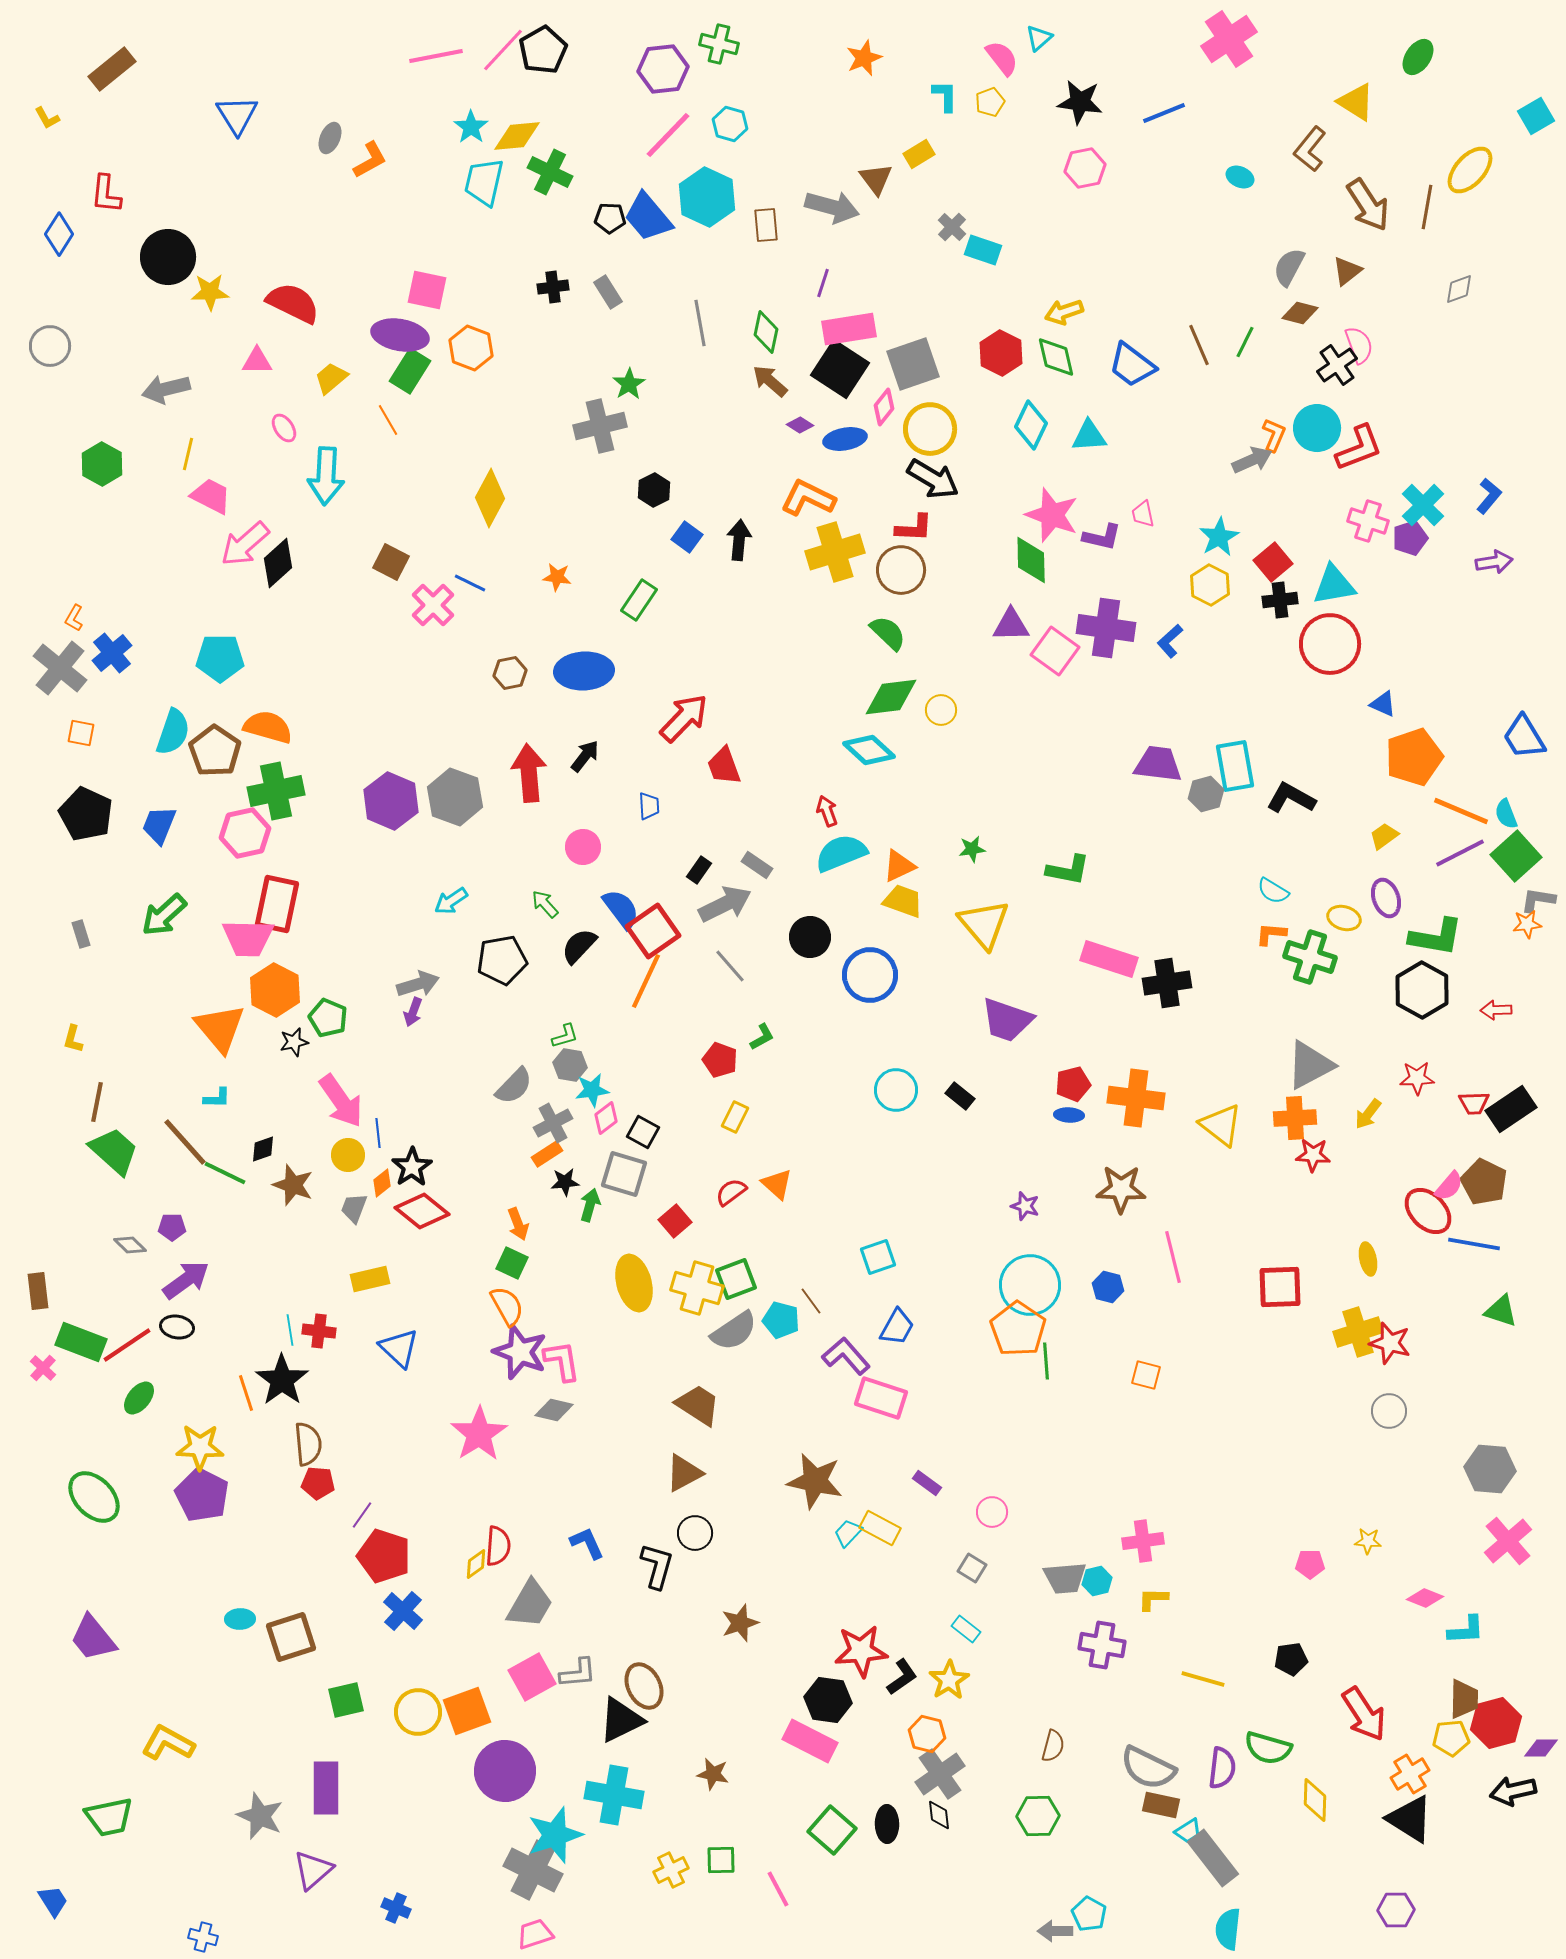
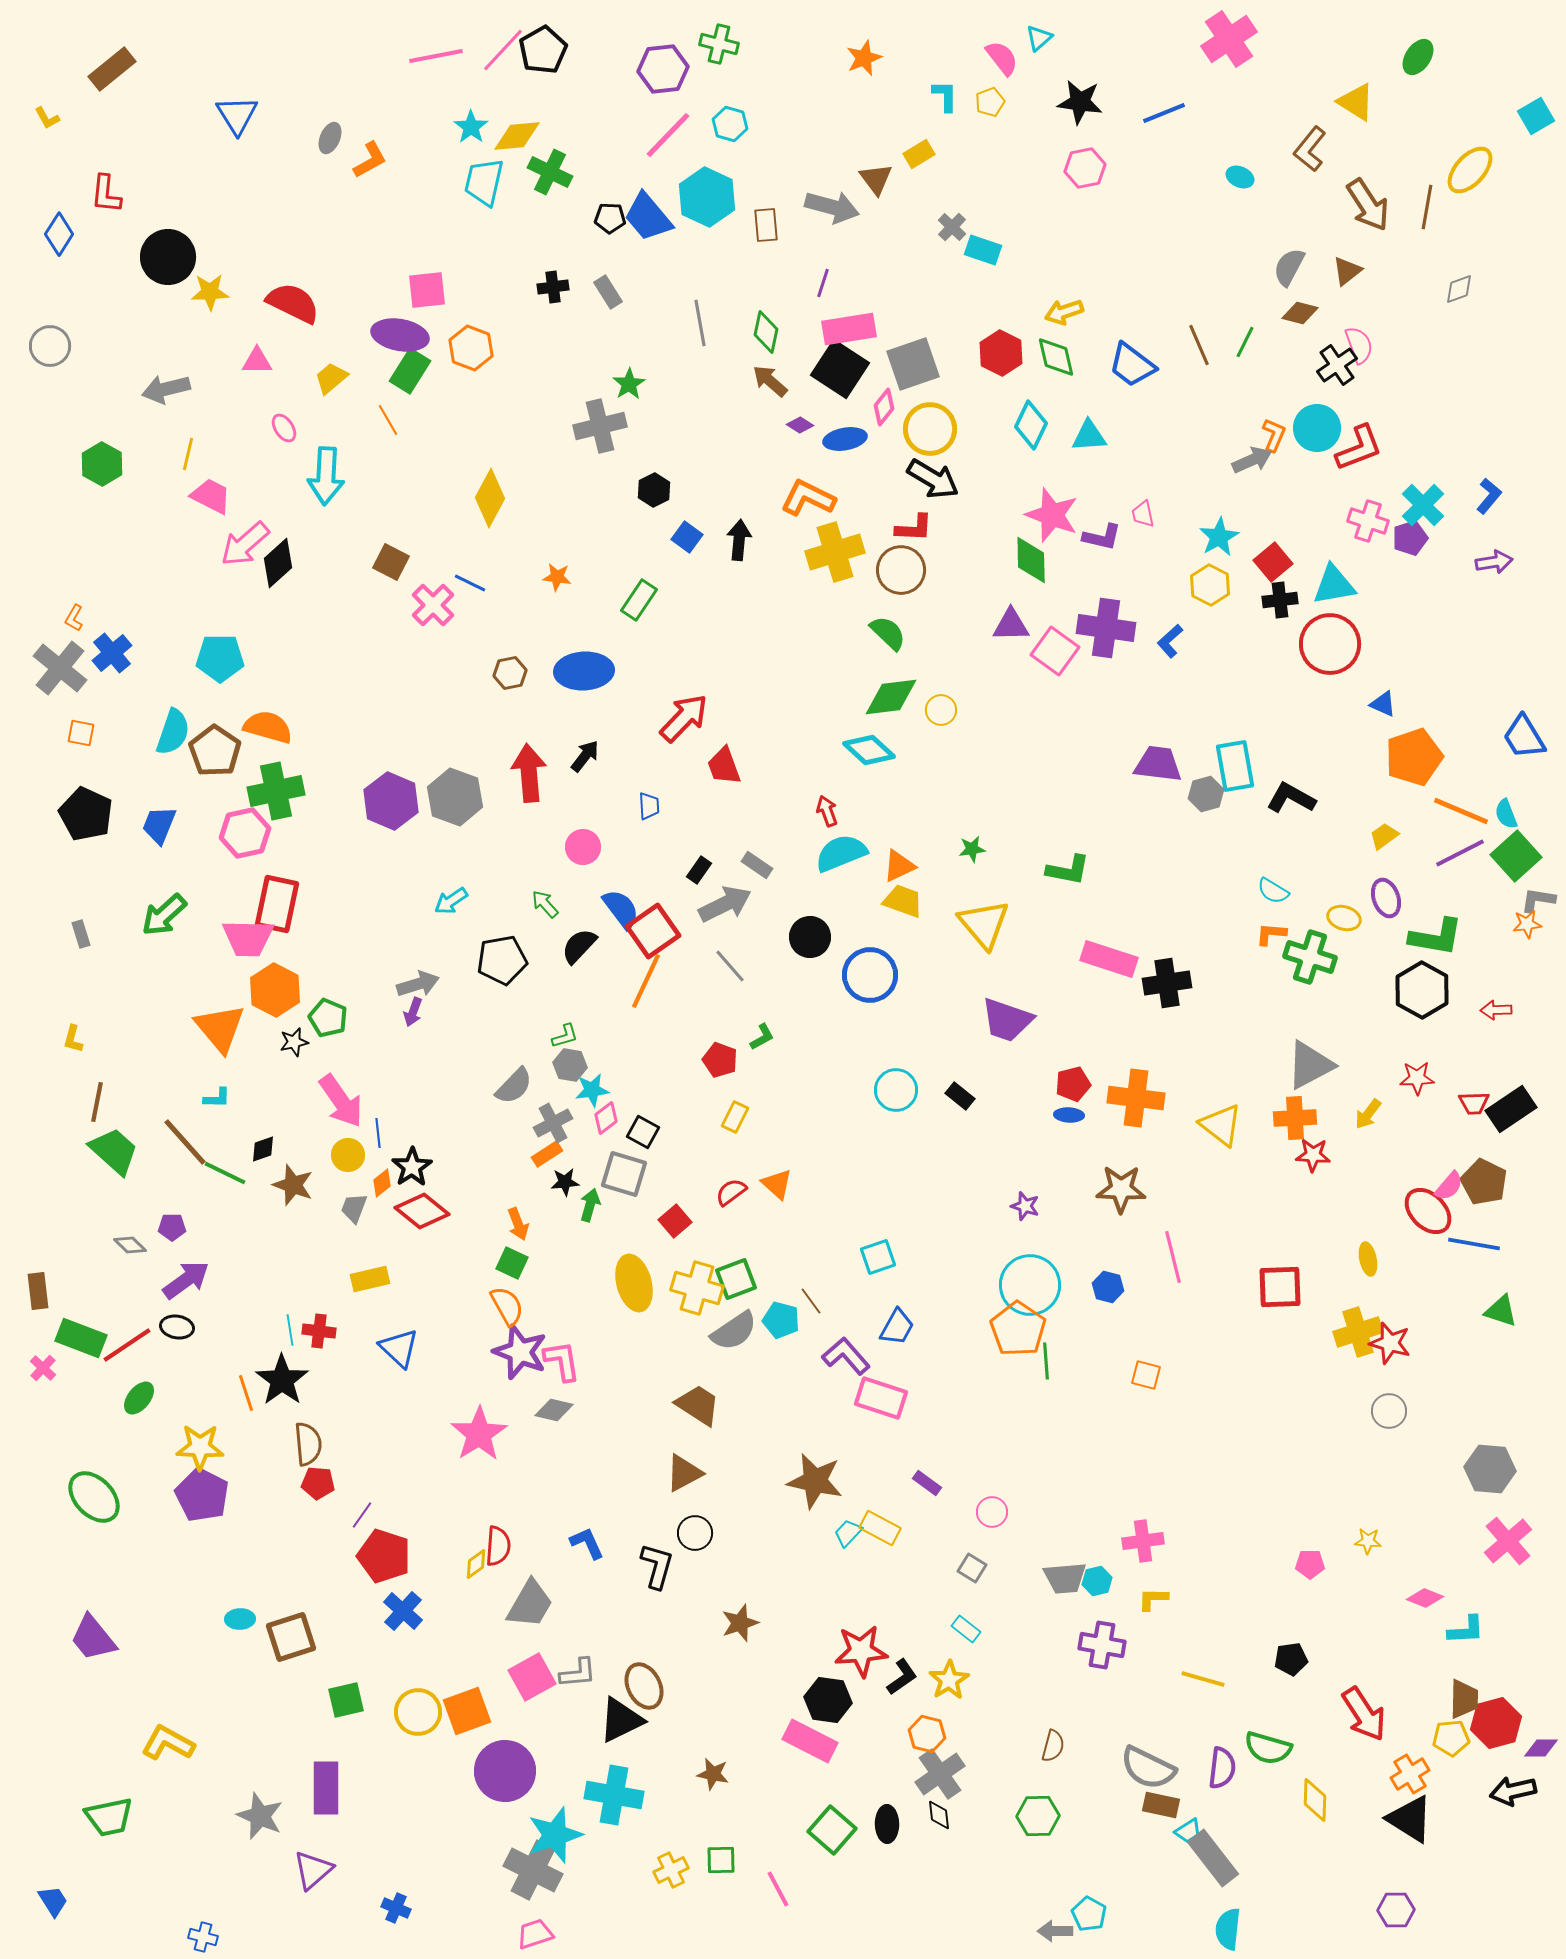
pink square at (427, 290): rotated 18 degrees counterclockwise
green rectangle at (81, 1342): moved 4 px up
